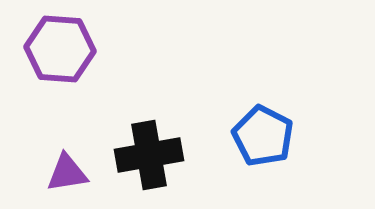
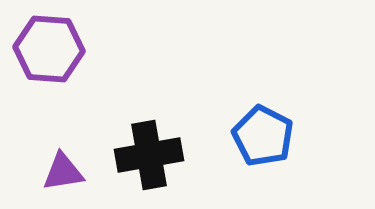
purple hexagon: moved 11 px left
purple triangle: moved 4 px left, 1 px up
